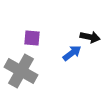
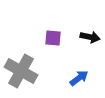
purple square: moved 21 px right
blue arrow: moved 7 px right, 25 px down
